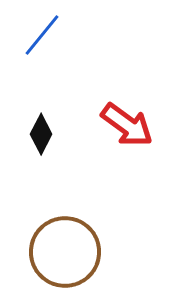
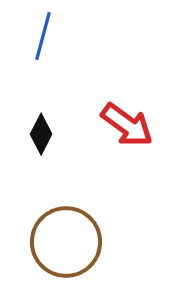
blue line: moved 1 px right, 1 px down; rotated 24 degrees counterclockwise
brown circle: moved 1 px right, 10 px up
